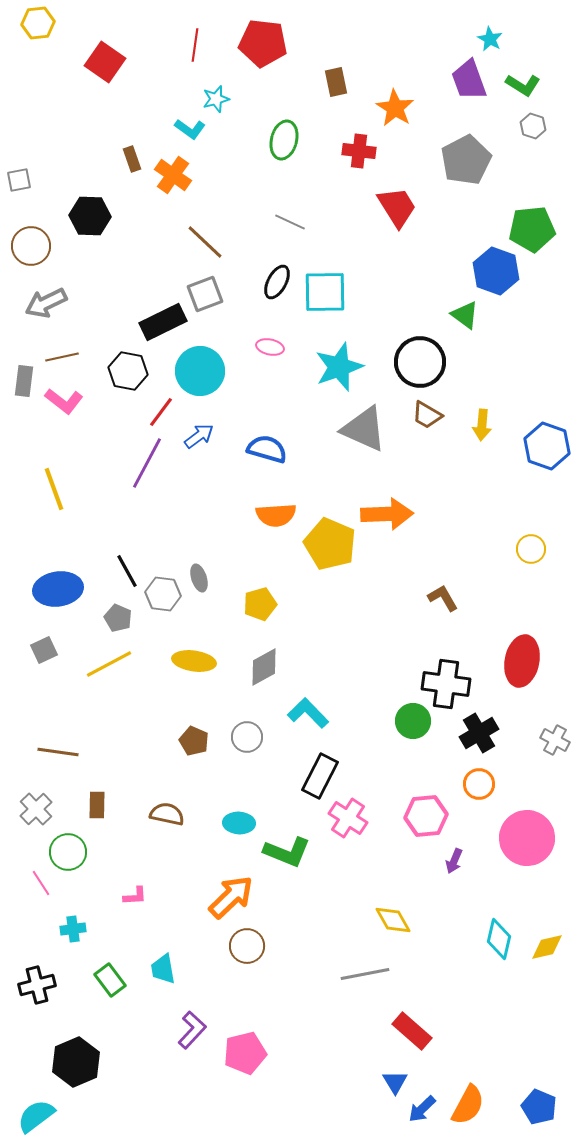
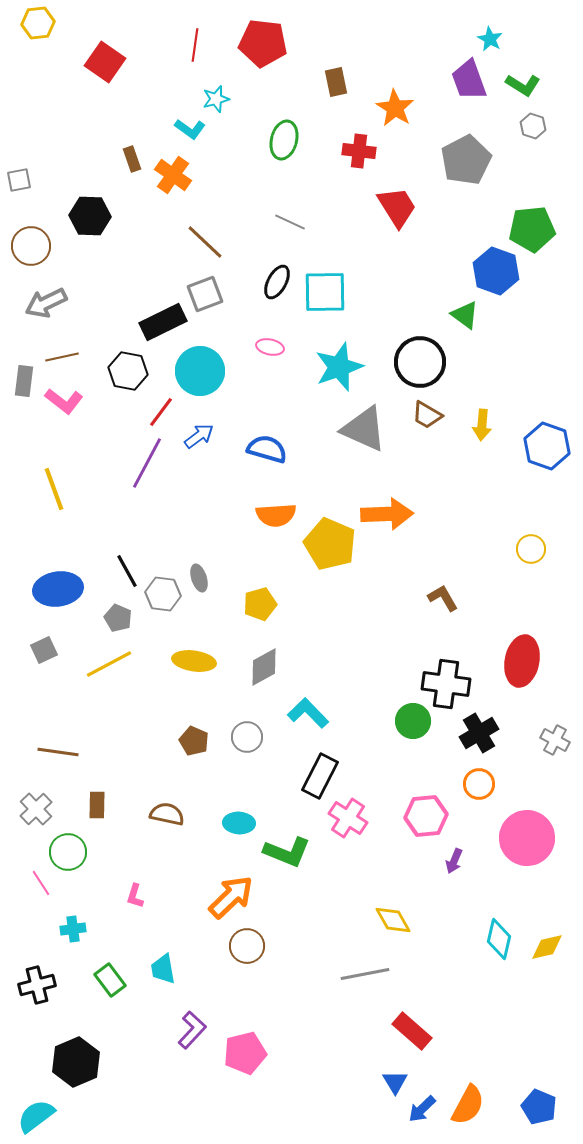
pink L-shape at (135, 896): rotated 110 degrees clockwise
